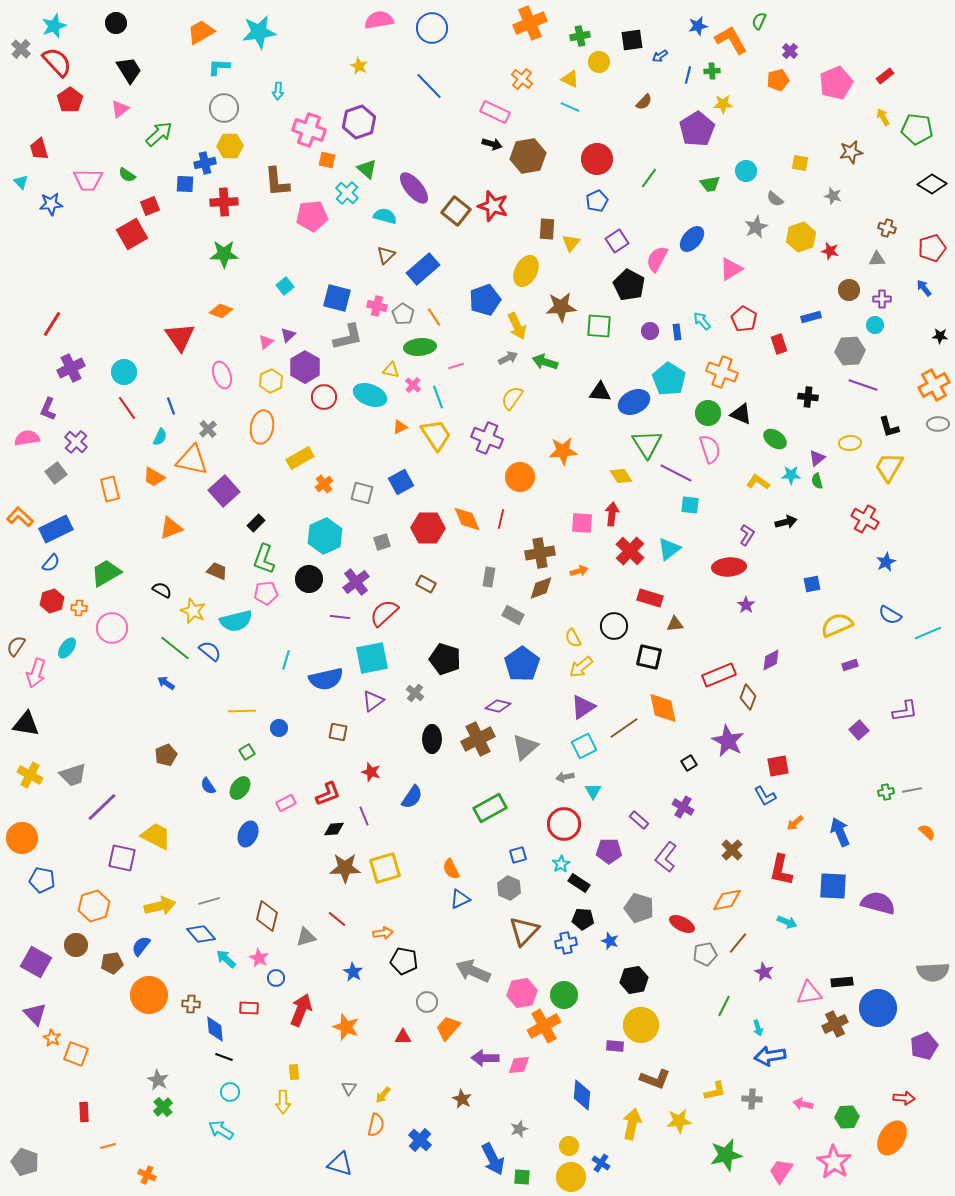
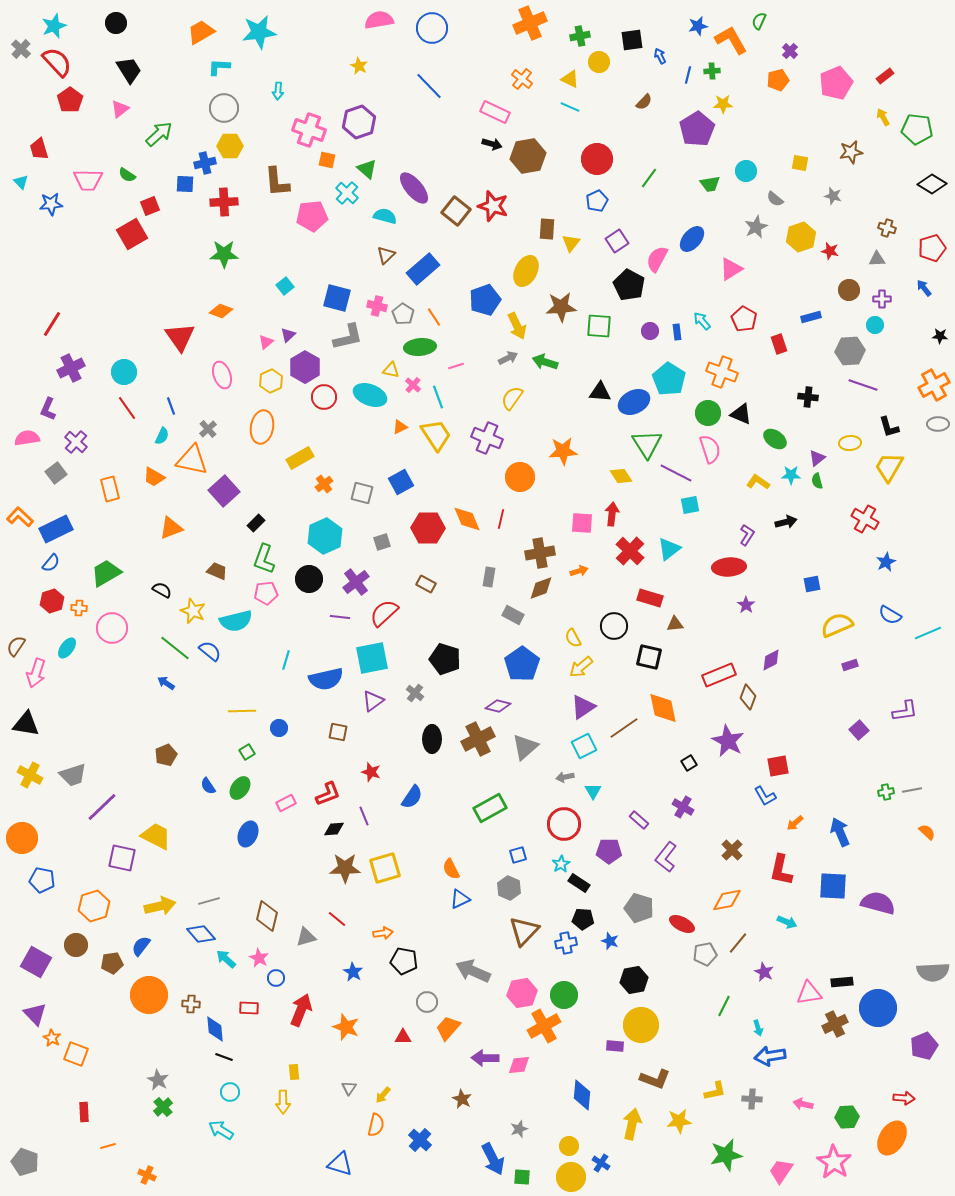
blue arrow at (660, 56): rotated 98 degrees clockwise
cyan semicircle at (160, 437): moved 2 px right, 1 px up
cyan square at (690, 505): rotated 18 degrees counterclockwise
